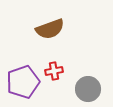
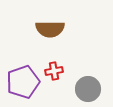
brown semicircle: rotated 20 degrees clockwise
